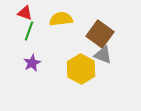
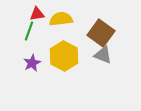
red triangle: moved 12 px right, 1 px down; rotated 28 degrees counterclockwise
brown square: moved 1 px right, 1 px up
yellow hexagon: moved 17 px left, 13 px up
